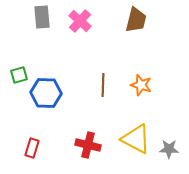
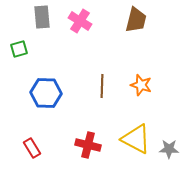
pink cross: rotated 10 degrees counterclockwise
green square: moved 26 px up
brown line: moved 1 px left, 1 px down
red rectangle: rotated 48 degrees counterclockwise
